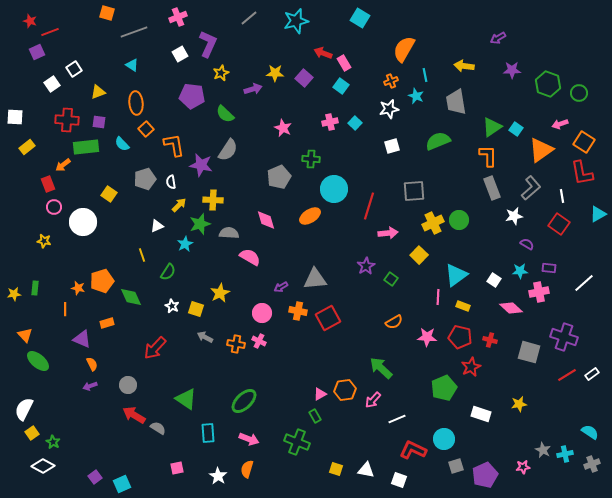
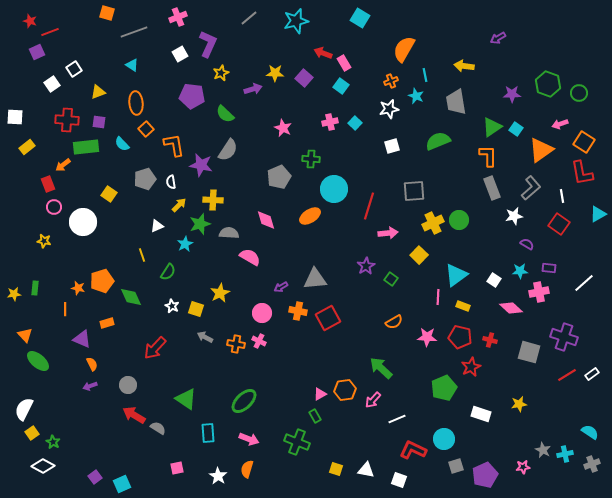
purple star at (512, 70): moved 24 px down
